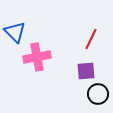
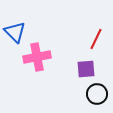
red line: moved 5 px right
purple square: moved 2 px up
black circle: moved 1 px left
